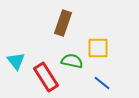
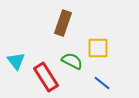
green semicircle: rotated 15 degrees clockwise
